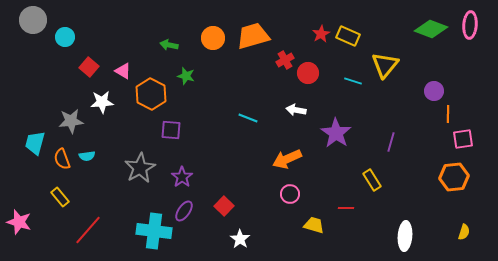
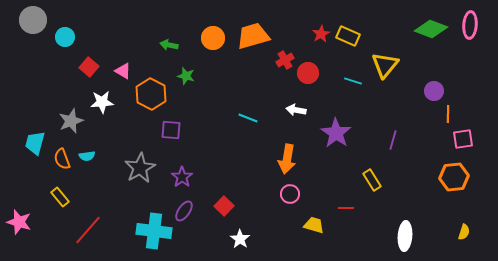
gray star at (71, 121): rotated 15 degrees counterclockwise
purple line at (391, 142): moved 2 px right, 2 px up
orange arrow at (287, 159): rotated 56 degrees counterclockwise
